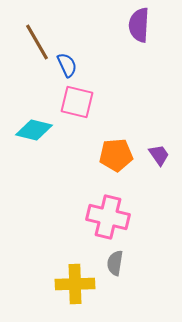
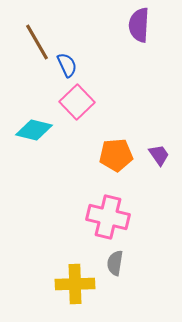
pink square: rotated 32 degrees clockwise
